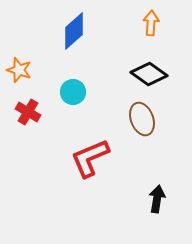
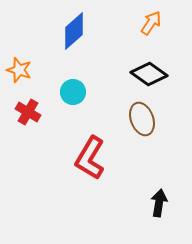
orange arrow: rotated 30 degrees clockwise
red L-shape: rotated 36 degrees counterclockwise
black arrow: moved 2 px right, 4 px down
